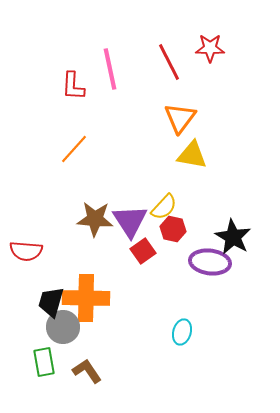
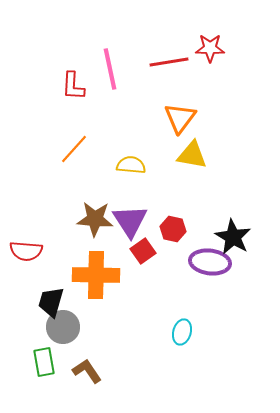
red line: rotated 72 degrees counterclockwise
yellow semicircle: moved 33 px left, 42 px up; rotated 128 degrees counterclockwise
orange cross: moved 10 px right, 23 px up
